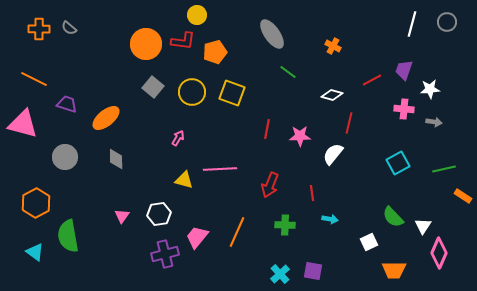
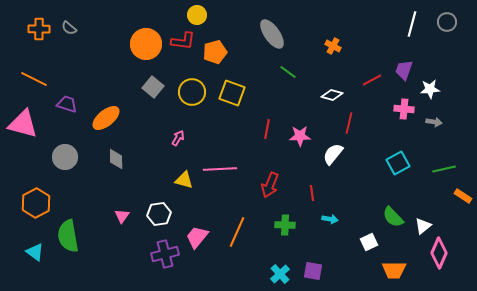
white triangle at (423, 226): rotated 18 degrees clockwise
